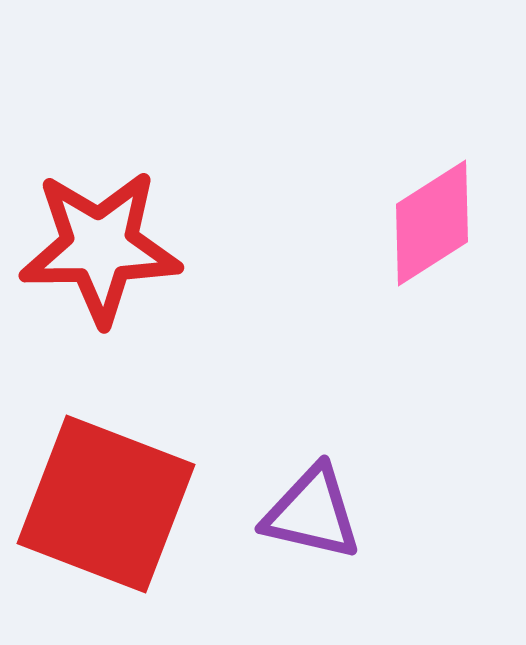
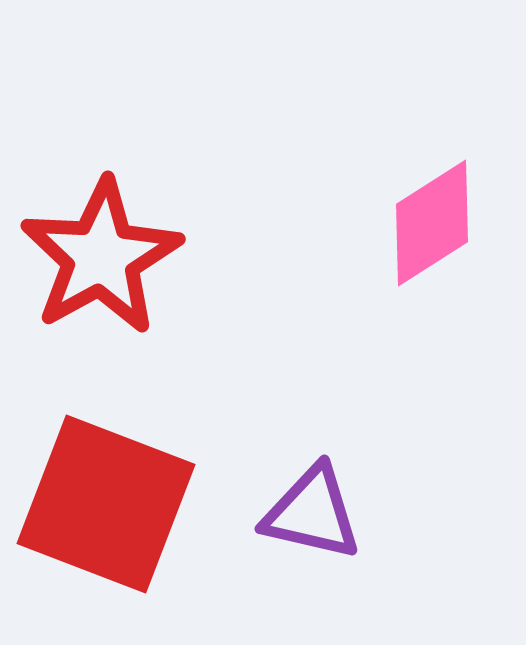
red star: moved 1 px right, 10 px down; rotated 28 degrees counterclockwise
